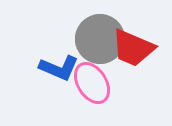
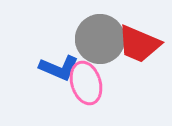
red trapezoid: moved 6 px right, 4 px up
pink ellipse: moved 6 px left; rotated 15 degrees clockwise
